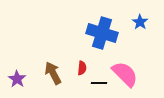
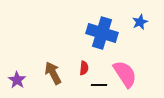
blue star: rotated 14 degrees clockwise
red semicircle: moved 2 px right
pink semicircle: rotated 12 degrees clockwise
purple star: moved 1 px down
black line: moved 2 px down
